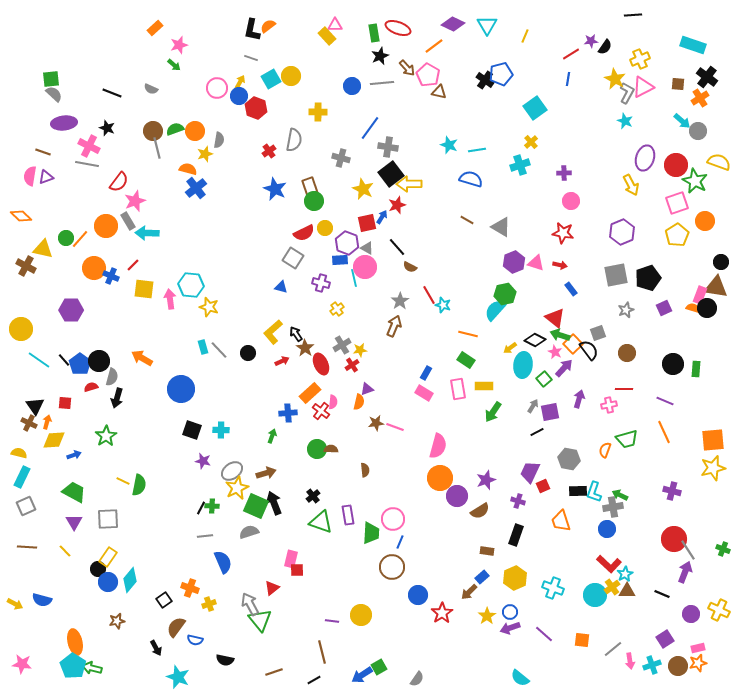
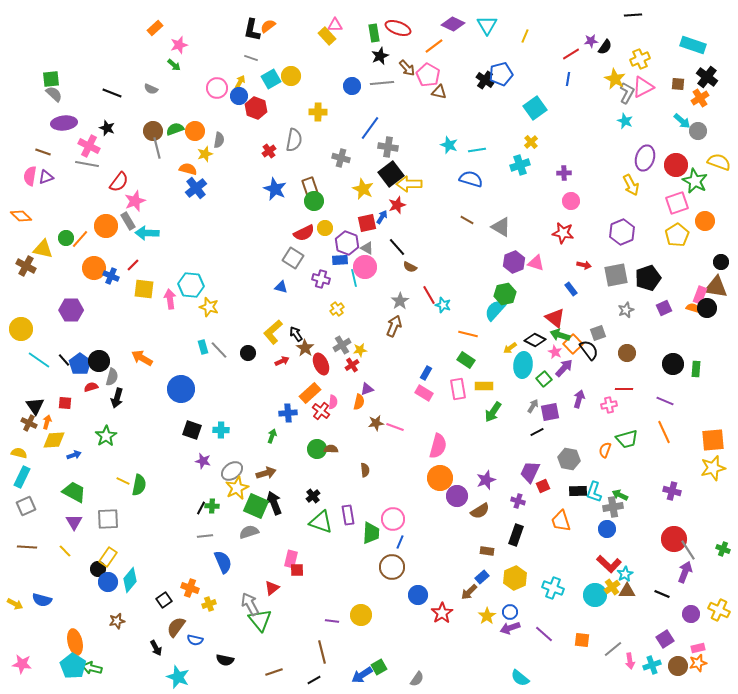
red arrow at (560, 265): moved 24 px right
purple cross at (321, 283): moved 4 px up
